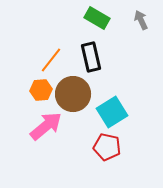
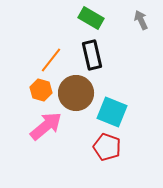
green rectangle: moved 6 px left
black rectangle: moved 1 px right, 2 px up
orange hexagon: rotated 20 degrees clockwise
brown circle: moved 3 px right, 1 px up
cyan square: rotated 36 degrees counterclockwise
red pentagon: rotated 8 degrees clockwise
